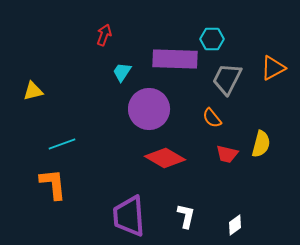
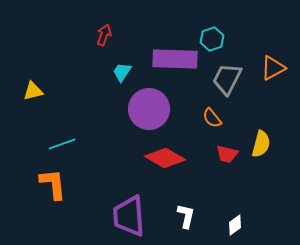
cyan hexagon: rotated 20 degrees counterclockwise
